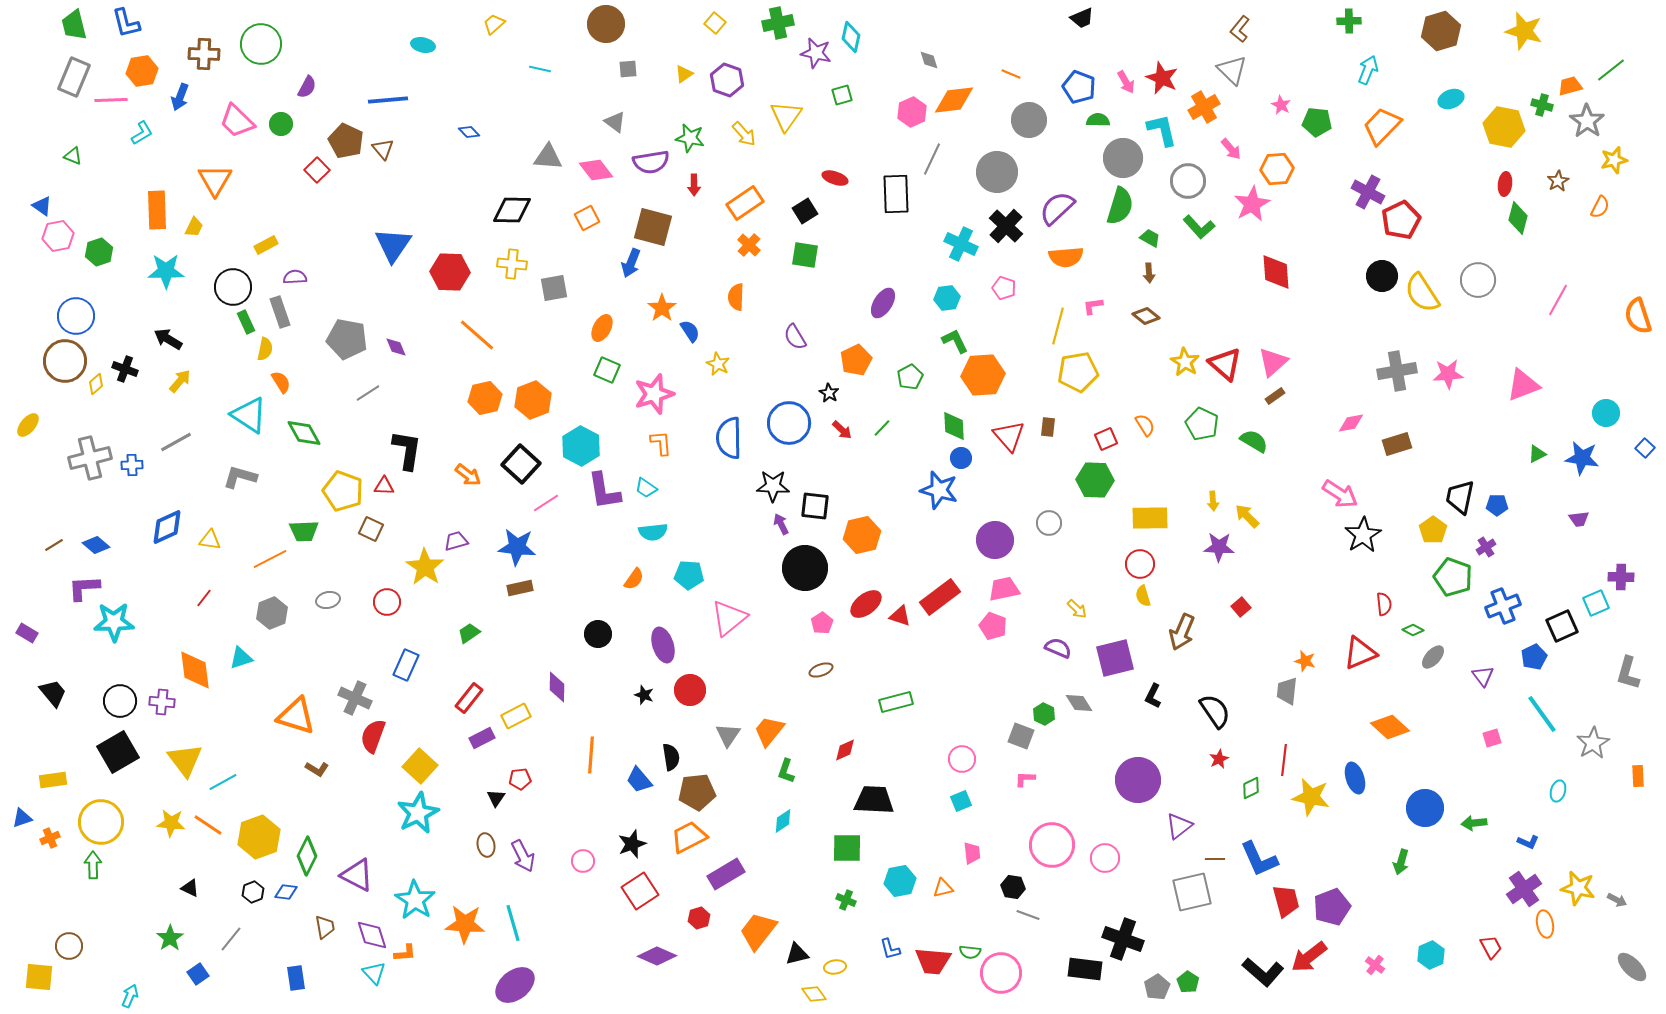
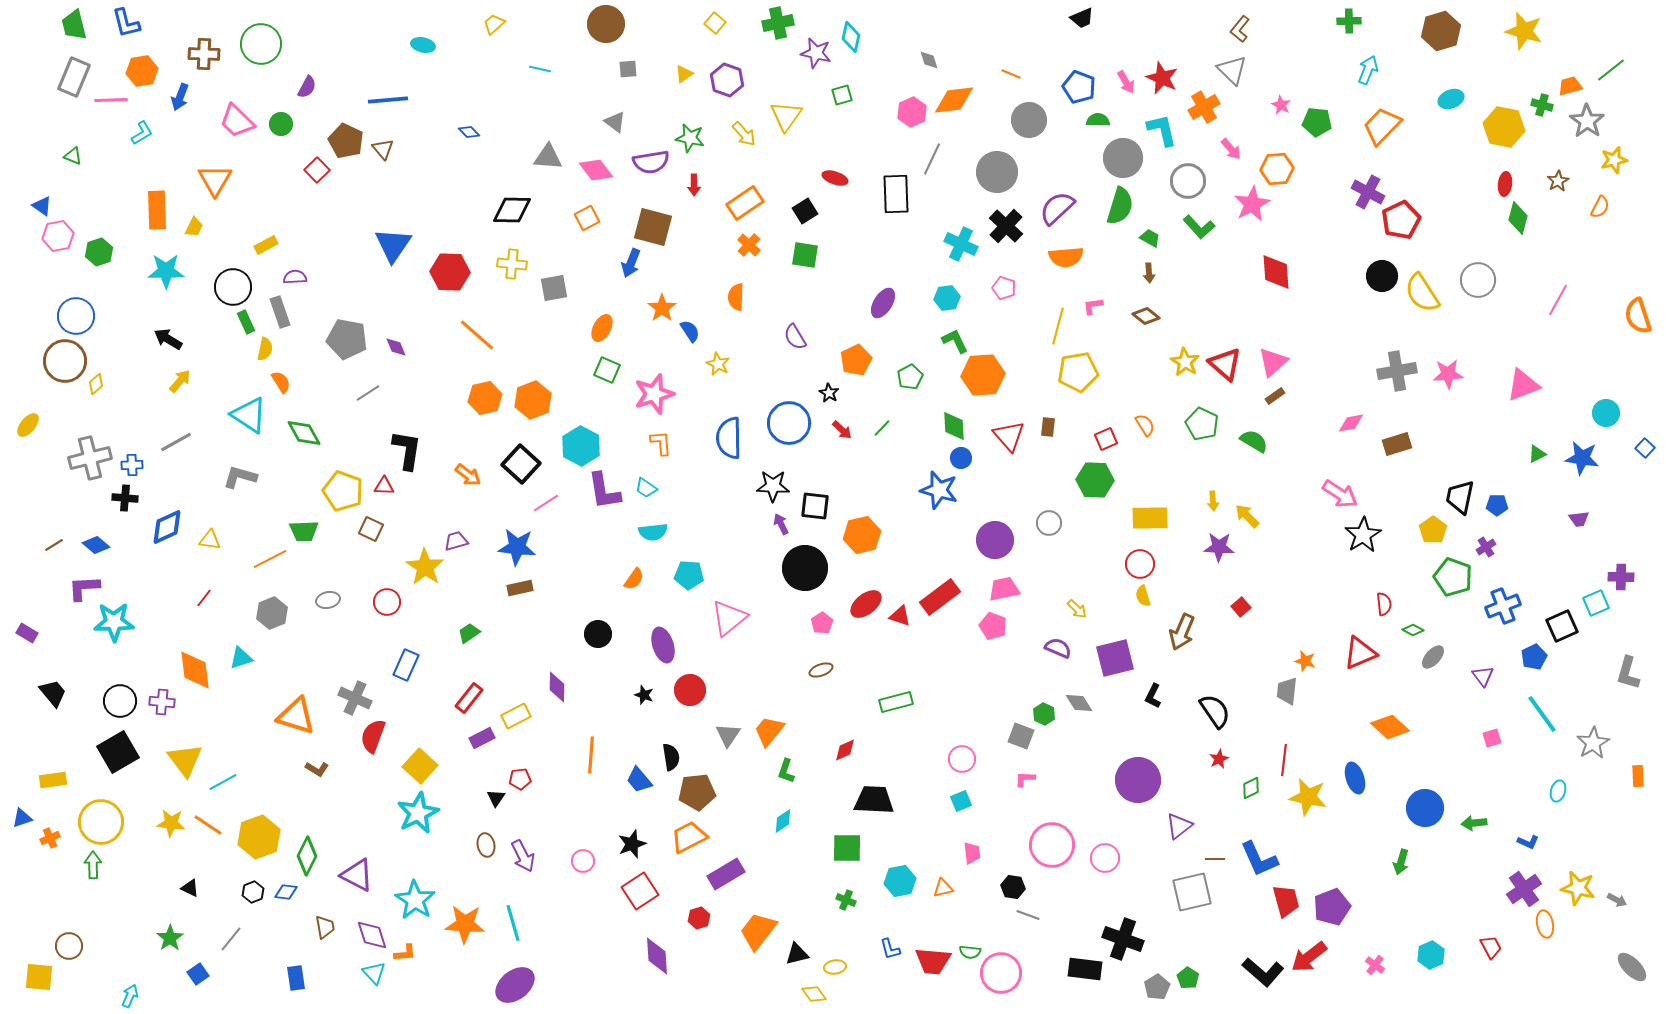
black cross at (125, 369): moved 129 px down; rotated 15 degrees counterclockwise
yellow star at (1311, 797): moved 3 px left
purple diamond at (657, 956): rotated 63 degrees clockwise
green pentagon at (1188, 982): moved 4 px up
